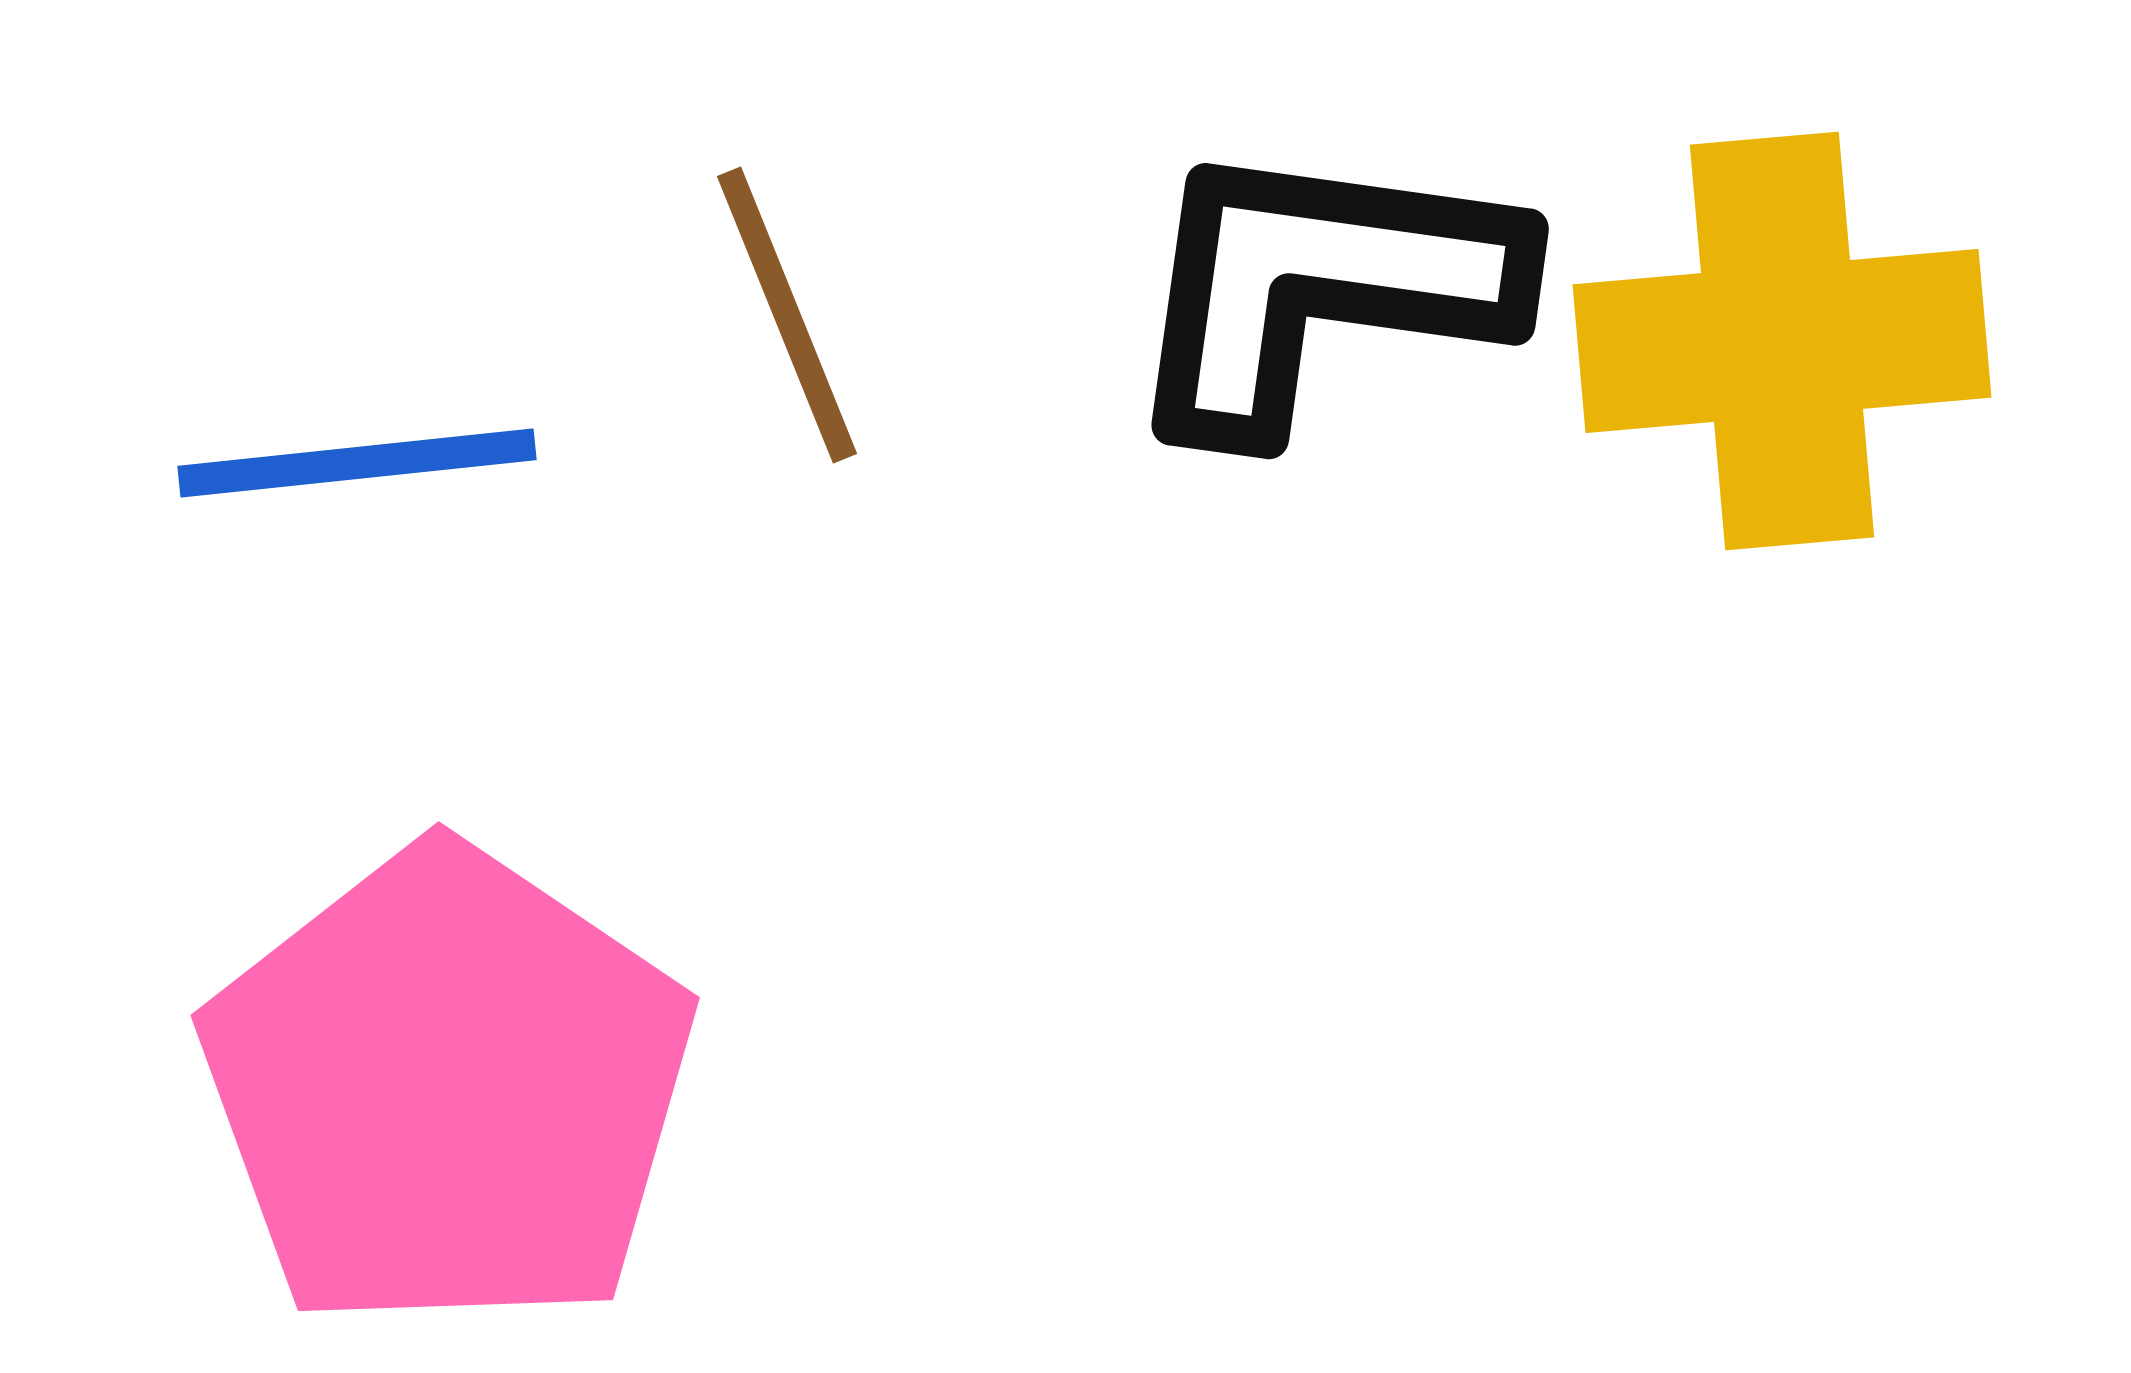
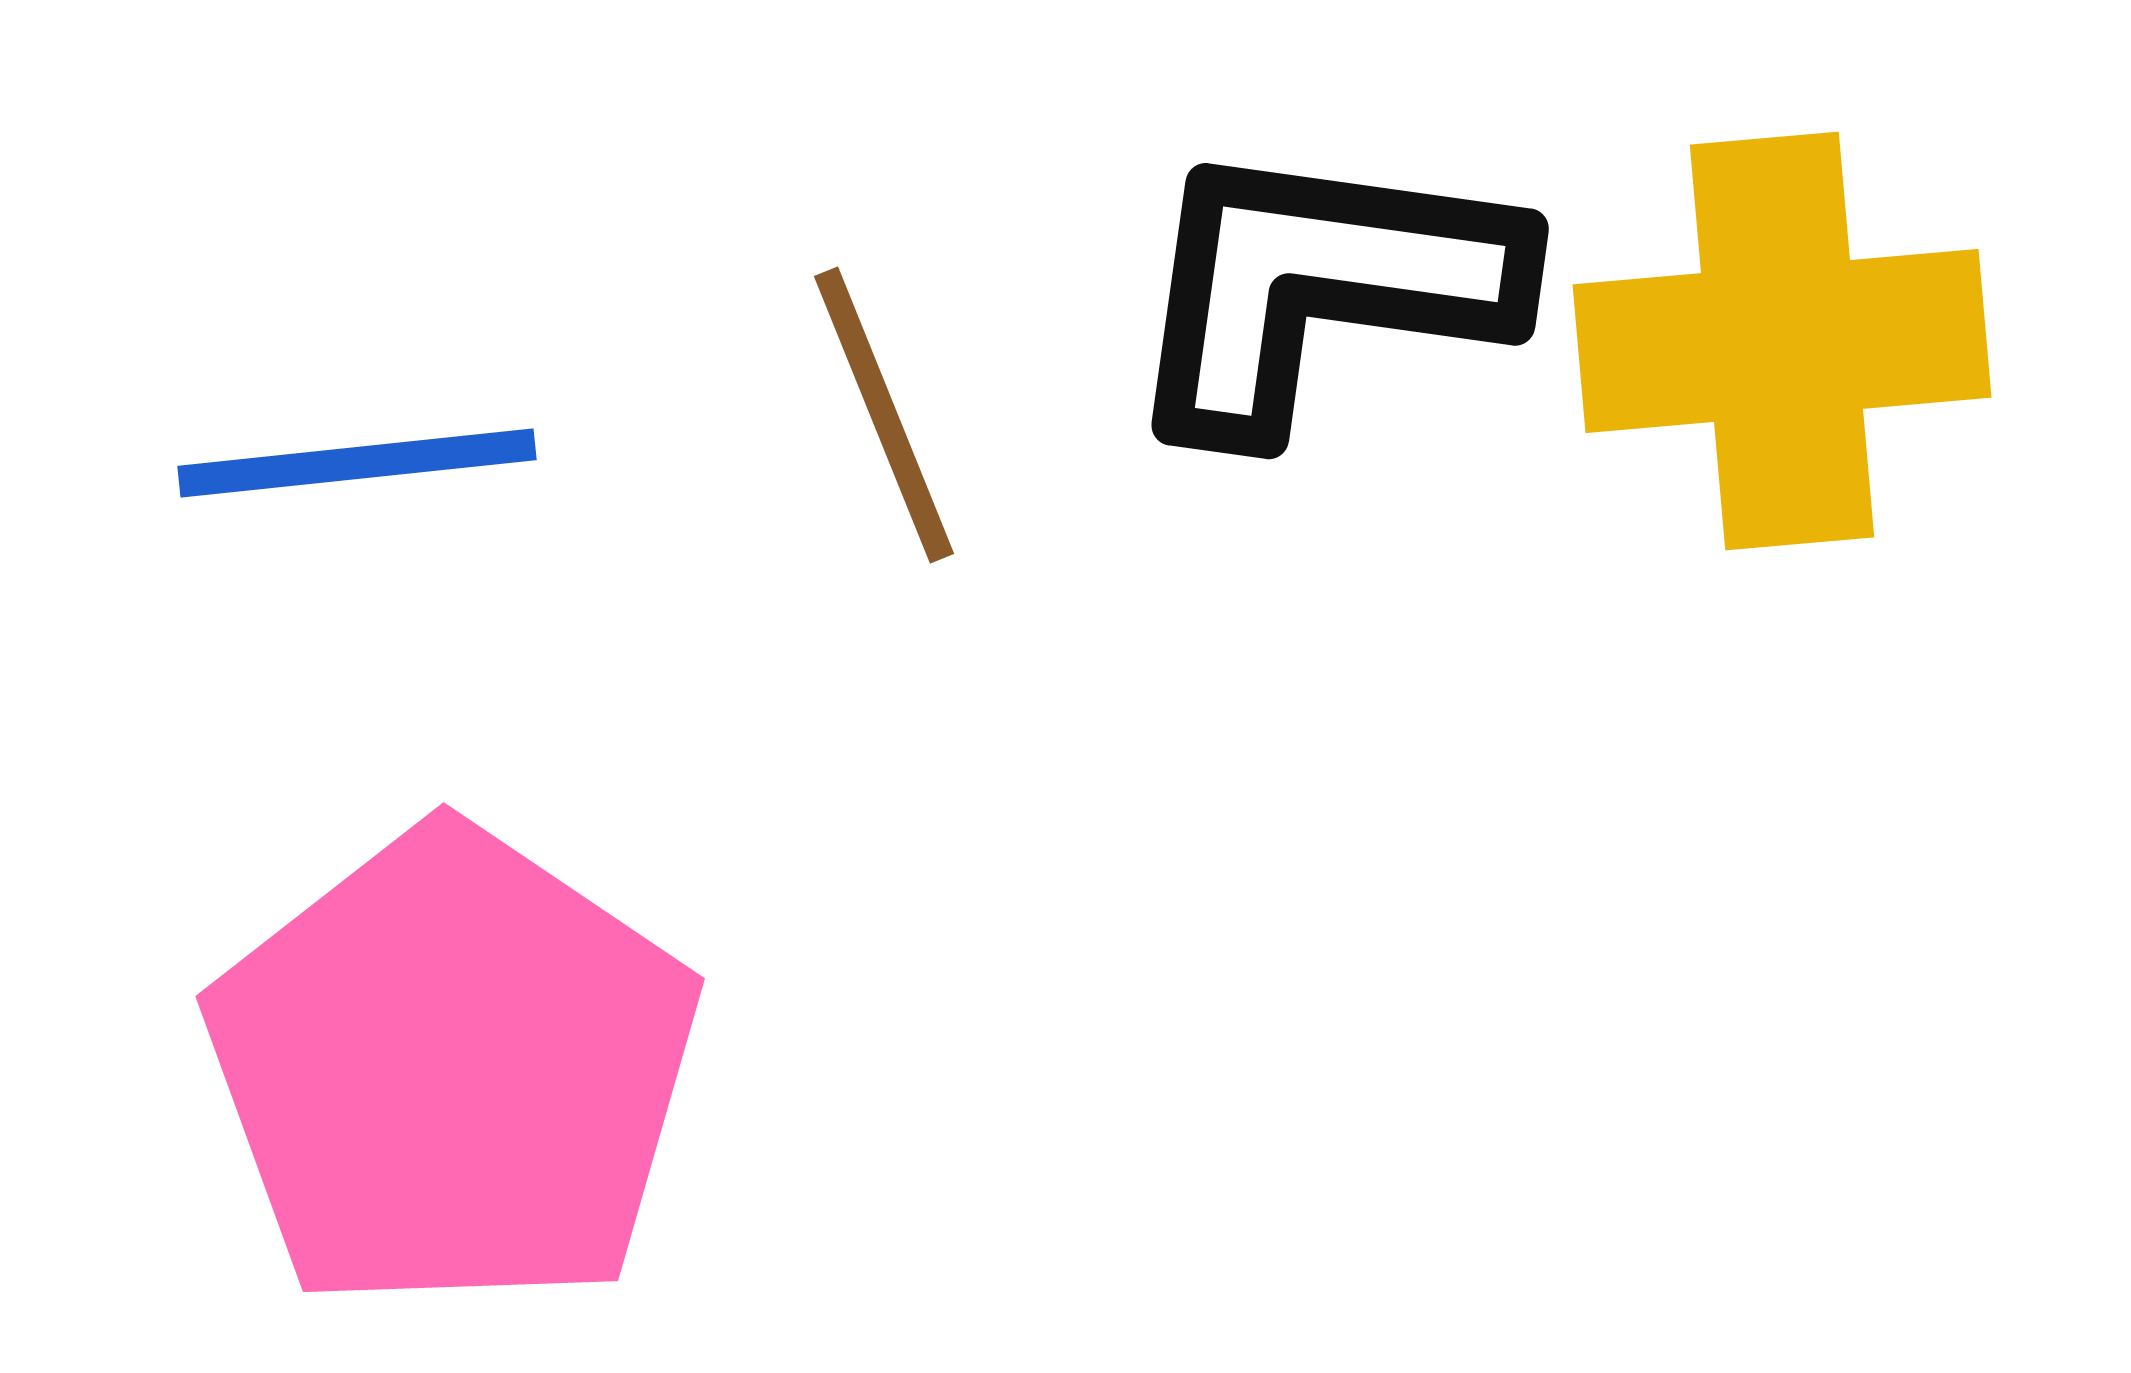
brown line: moved 97 px right, 100 px down
pink pentagon: moved 5 px right, 19 px up
